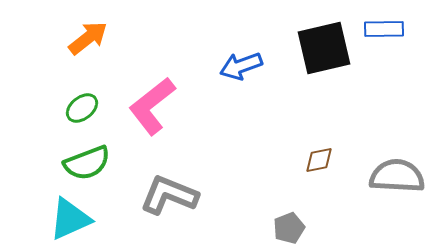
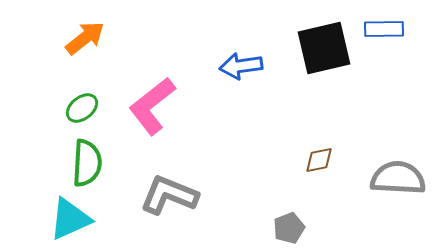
orange arrow: moved 3 px left
blue arrow: rotated 12 degrees clockwise
green semicircle: rotated 66 degrees counterclockwise
gray semicircle: moved 1 px right, 2 px down
